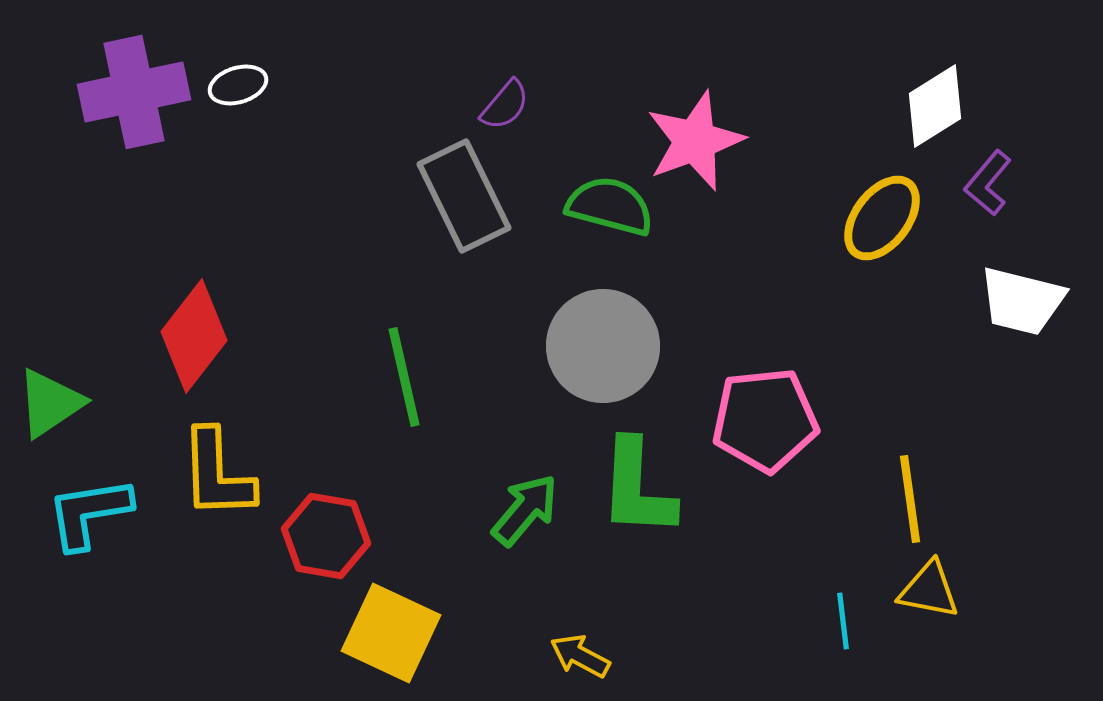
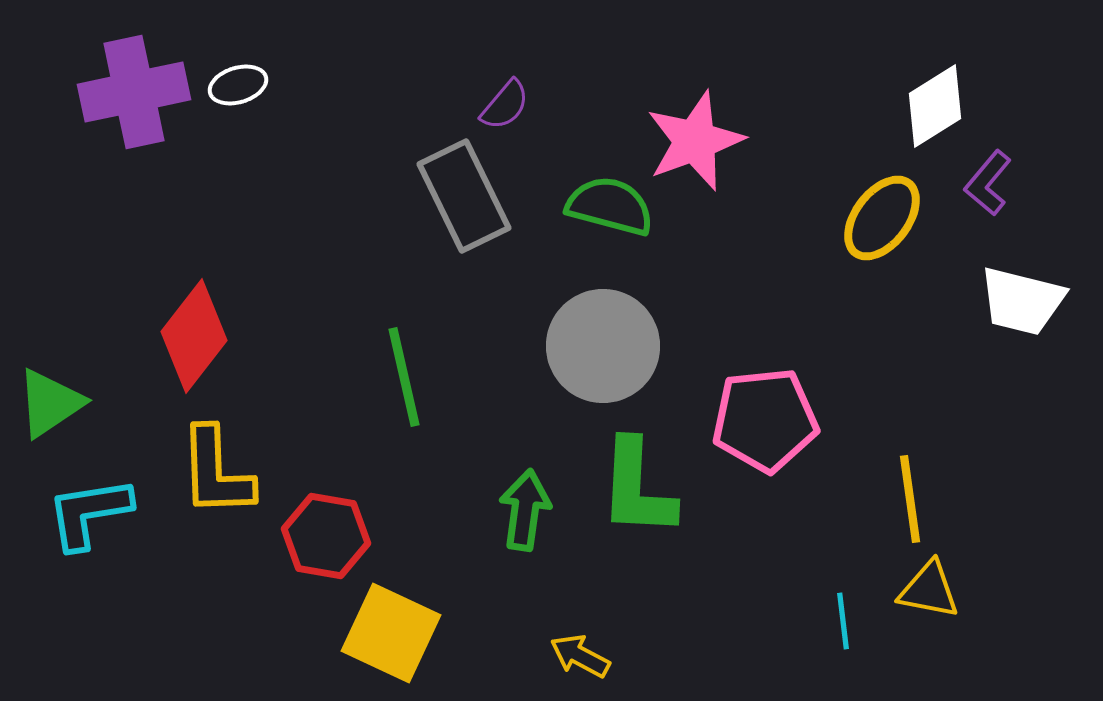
yellow L-shape: moved 1 px left, 2 px up
green arrow: rotated 32 degrees counterclockwise
